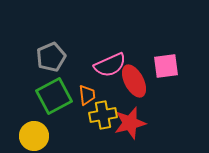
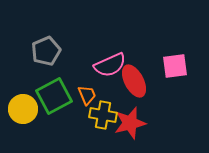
gray pentagon: moved 5 px left, 6 px up
pink square: moved 9 px right
orange trapezoid: rotated 15 degrees counterclockwise
yellow cross: rotated 20 degrees clockwise
yellow circle: moved 11 px left, 27 px up
